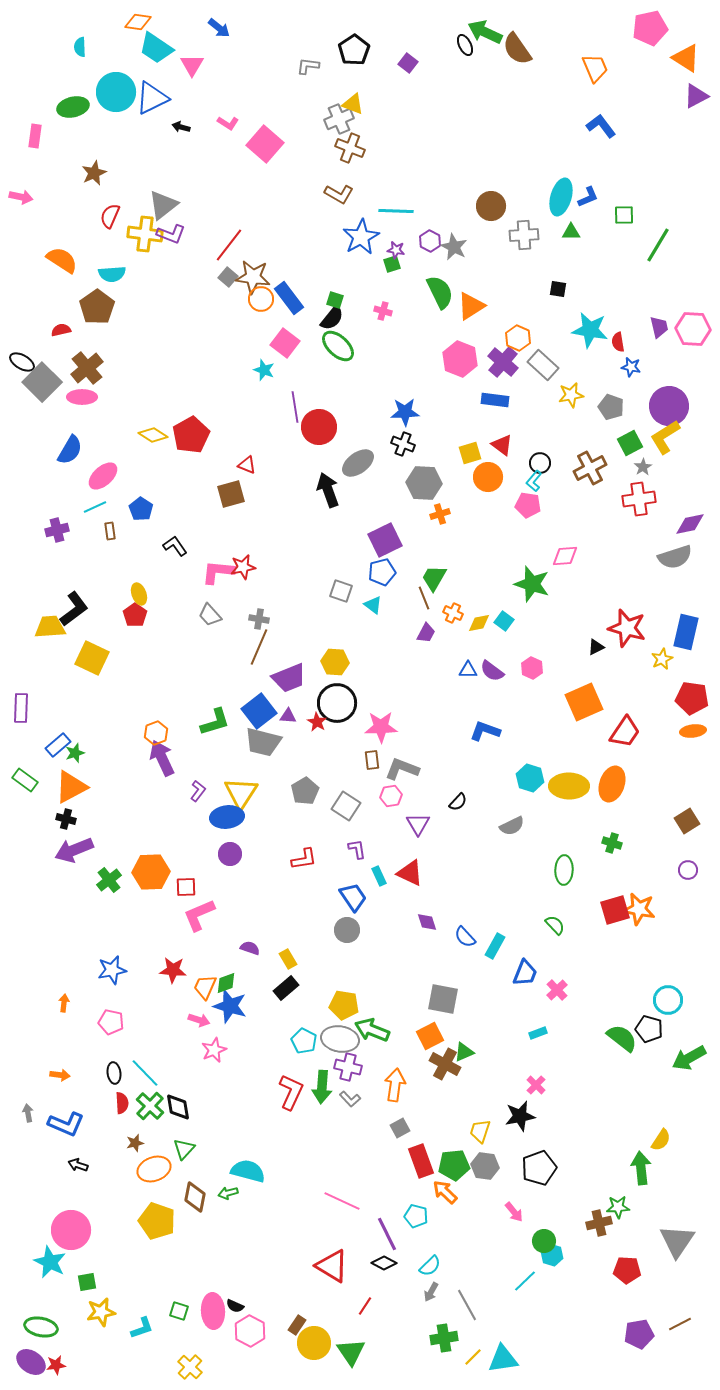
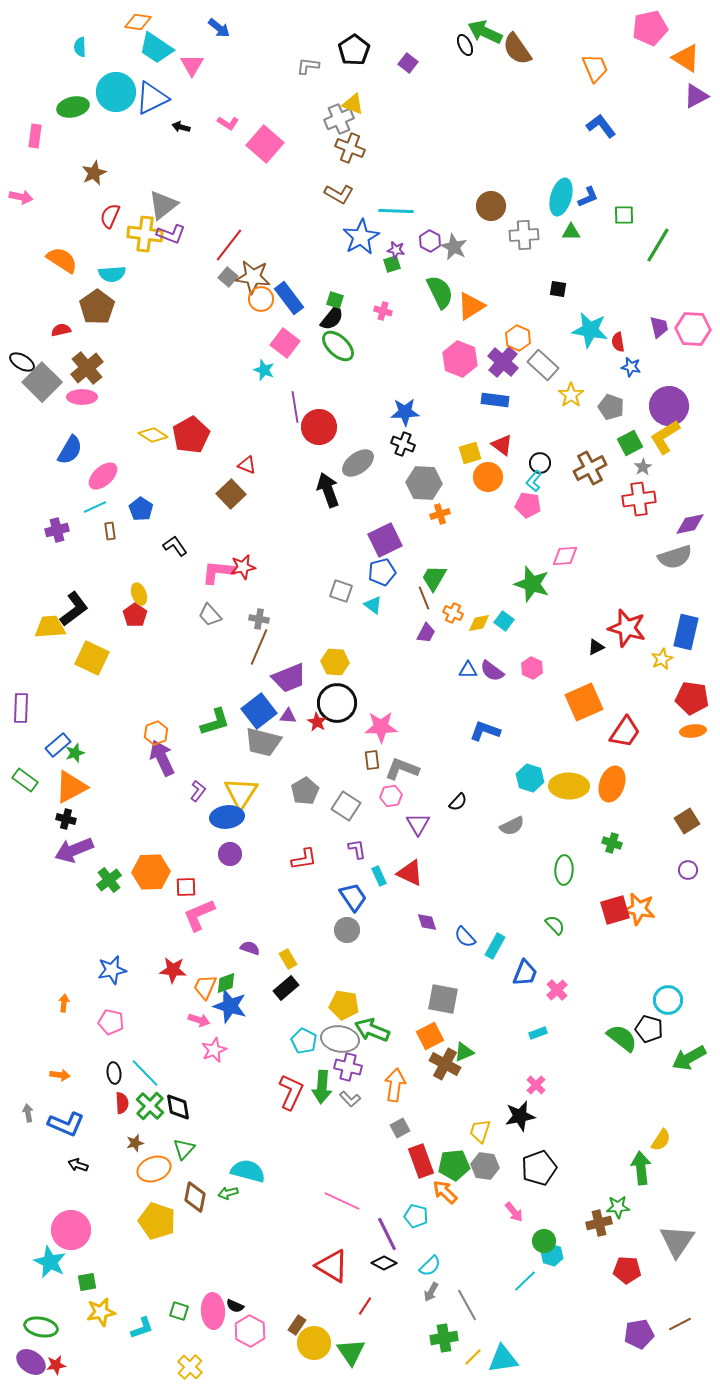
yellow star at (571, 395): rotated 25 degrees counterclockwise
brown square at (231, 494): rotated 28 degrees counterclockwise
